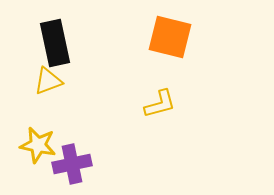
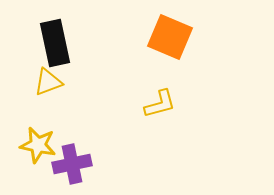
orange square: rotated 9 degrees clockwise
yellow triangle: moved 1 px down
